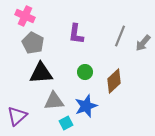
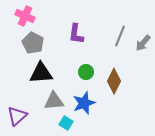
green circle: moved 1 px right
brown diamond: rotated 20 degrees counterclockwise
blue star: moved 2 px left, 3 px up
cyan square: rotated 32 degrees counterclockwise
